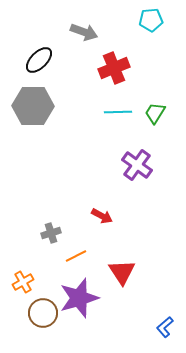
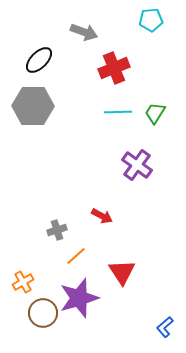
gray cross: moved 6 px right, 3 px up
orange line: rotated 15 degrees counterclockwise
